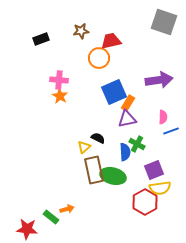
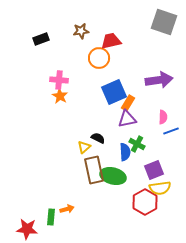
green rectangle: rotated 56 degrees clockwise
